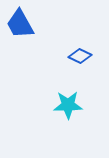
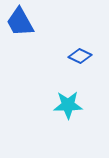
blue trapezoid: moved 2 px up
